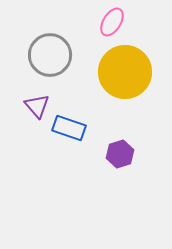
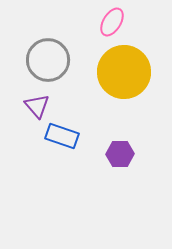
gray circle: moved 2 px left, 5 px down
yellow circle: moved 1 px left
blue rectangle: moved 7 px left, 8 px down
purple hexagon: rotated 16 degrees clockwise
